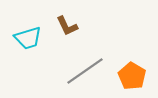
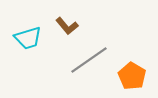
brown L-shape: rotated 15 degrees counterclockwise
gray line: moved 4 px right, 11 px up
